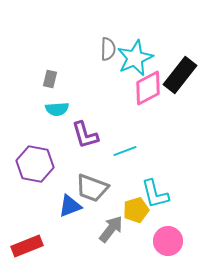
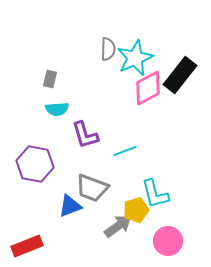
gray arrow: moved 7 px right, 3 px up; rotated 16 degrees clockwise
